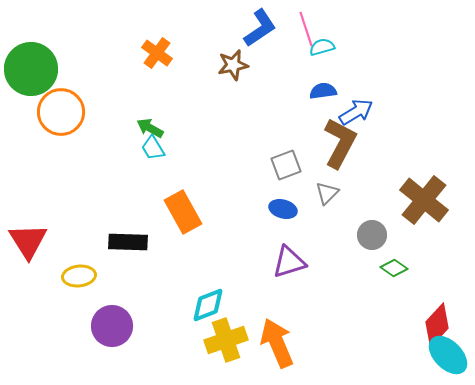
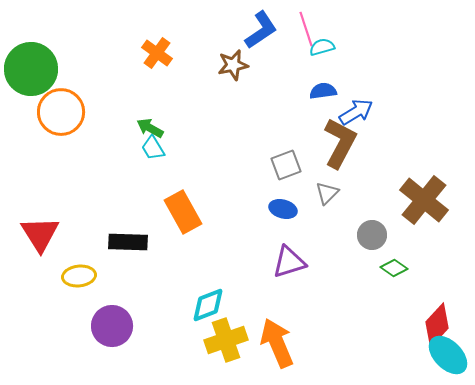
blue L-shape: moved 1 px right, 2 px down
red triangle: moved 12 px right, 7 px up
